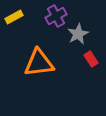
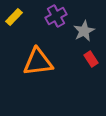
yellow rectangle: rotated 18 degrees counterclockwise
gray star: moved 6 px right, 3 px up
orange triangle: moved 1 px left, 1 px up
